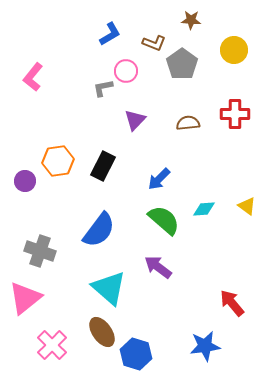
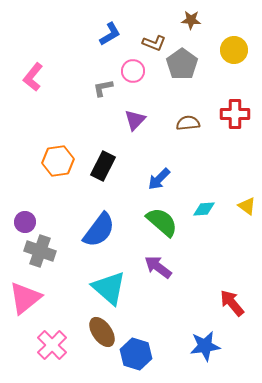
pink circle: moved 7 px right
purple circle: moved 41 px down
green semicircle: moved 2 px left, 2 px down
